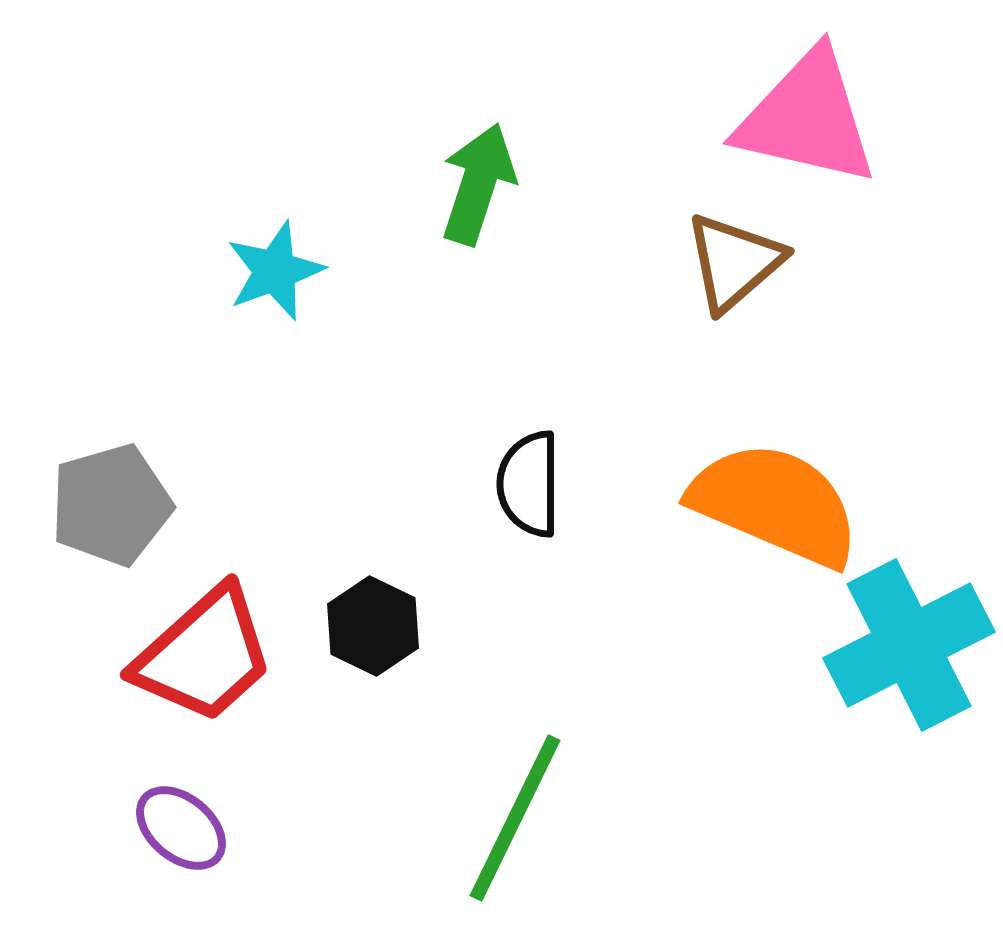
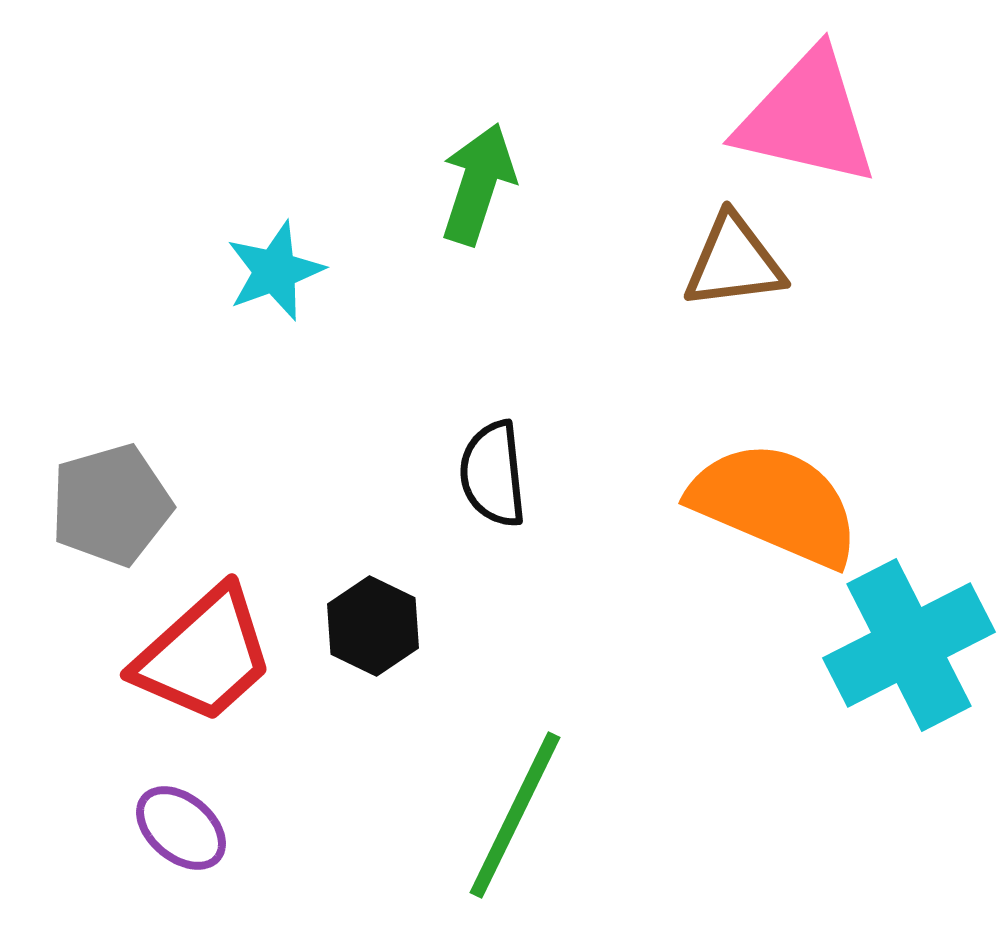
brown triangle: rotated 34 degrees clockwise
black semicircle: moved 36 px left, 10 px up; rotated 6 degrees counterclockwise
green line: moved 3 px up
